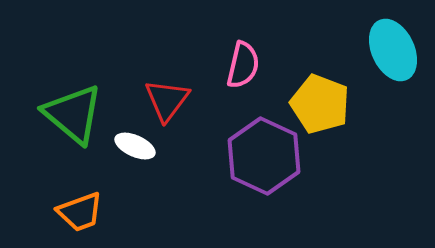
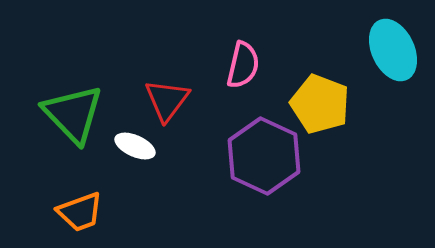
green triangle: rotated 6 degrees clockwise
